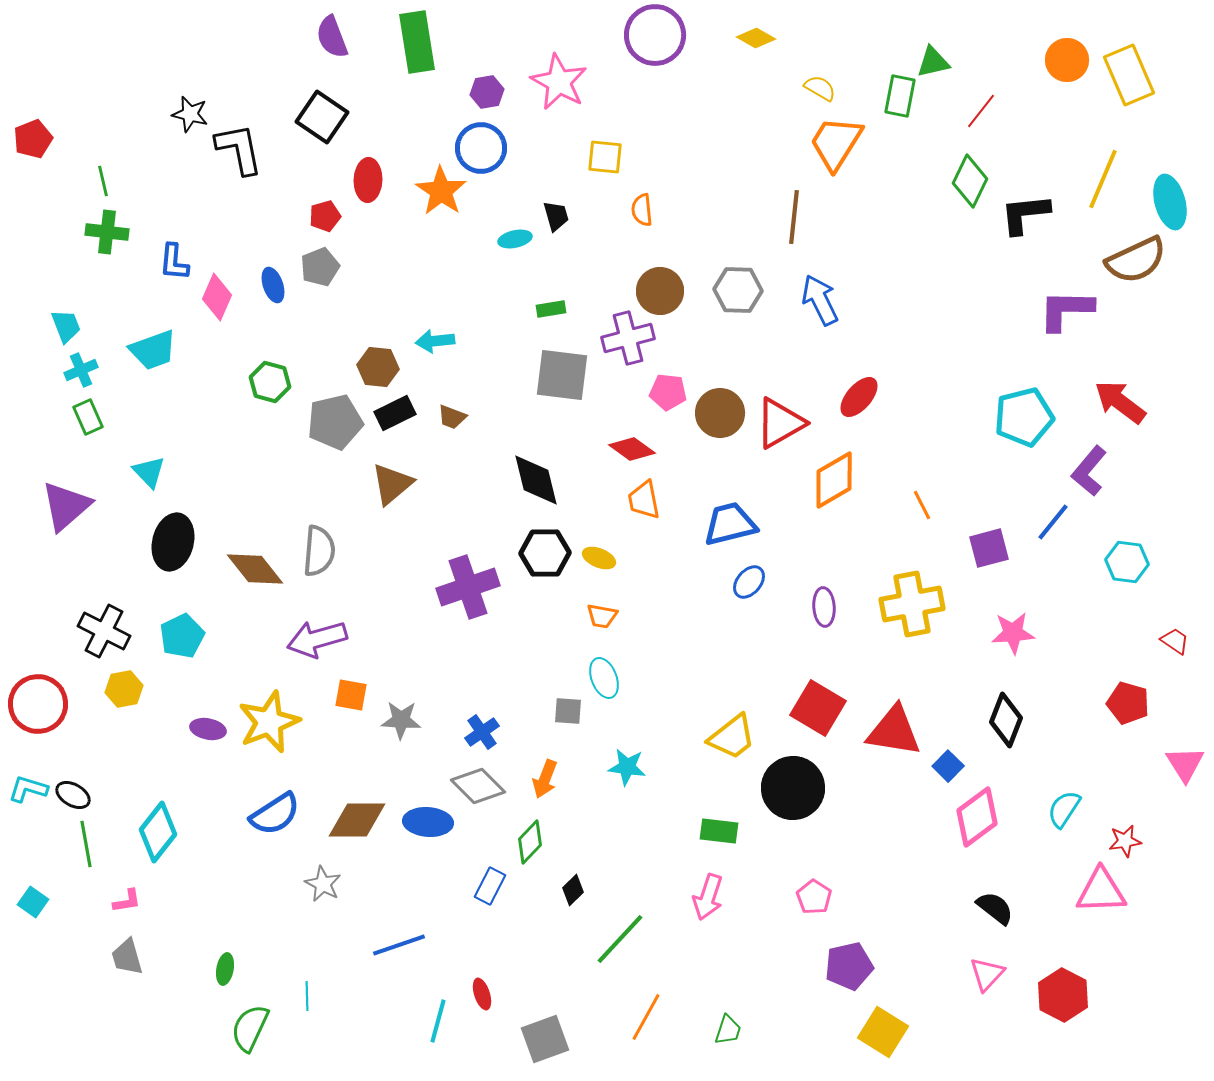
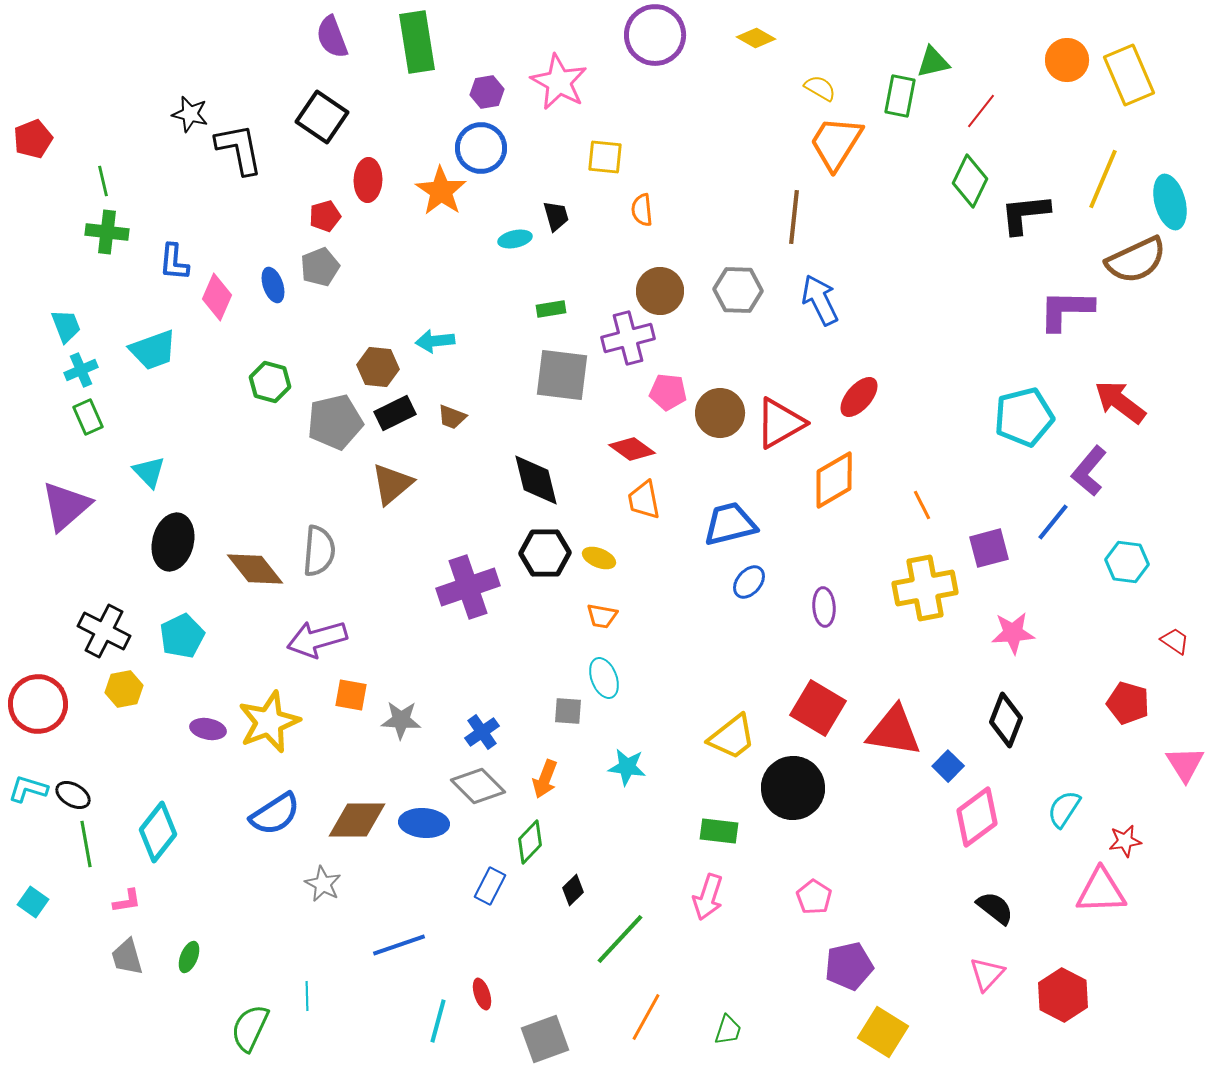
yellow cross at (912, 604): moved 13 px right, 16 px up
blue ellipse at (428, 822): moved 4 px left, 1 px down
green ellipse at (225, 969): moved 36 px left, 12 px up; rotated 12 degrees clockwise
